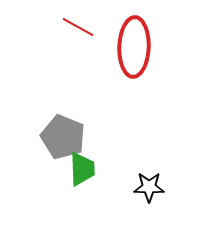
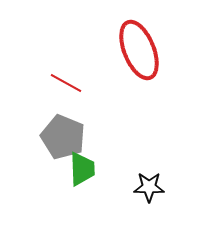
red line: moved 12 px left, 56 px down
red ellipse: moved 5 px right, 3 px down; rotated 24 degrees counterclockwise
